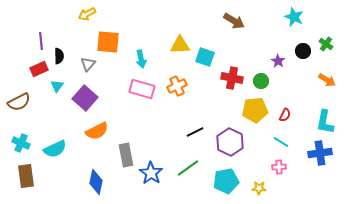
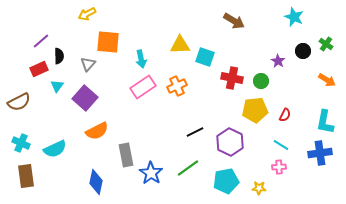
purple line: rotated 54 degrees clockwise
pink rectangle: moved 1 px right, 2 px up; rotated 50 degrees counterclockwise
cyan line: moved 3 px down
